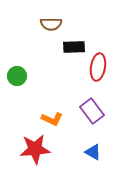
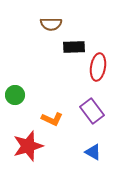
green circle: moved 2 px left, 19 px down
red star: moved 7 px left, 3 px up; rotated 12 degrees counterclockwise
